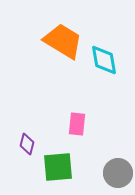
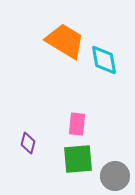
orange trapezoid: moved 2 px right
purple diamond: moved 1 px right, 1 px up
green square: moved 20 px right, 8 px up
gray circle: moved 3 px left, 3 px down
